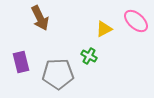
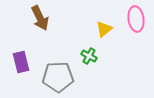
pink ellipse: moved 2 px up; rotated 40 degrees clockwise
yellow triangle: rotated 12 degrees counterclockwise
gray pentagon: moved 3 px down
